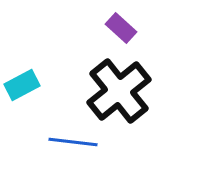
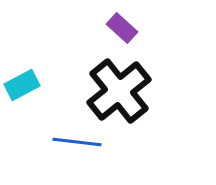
purple rectangle: moved 1 px right
blue line: moved 4 px right
